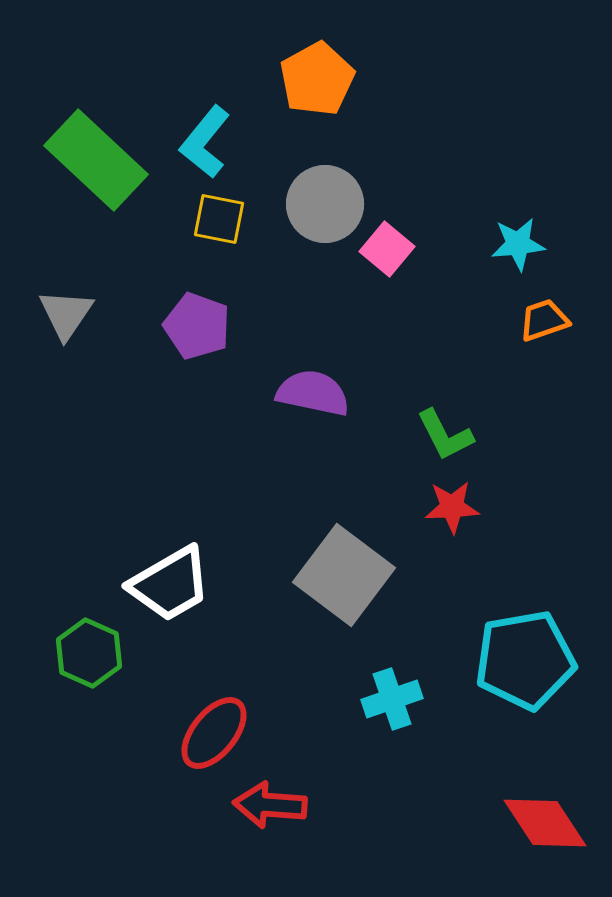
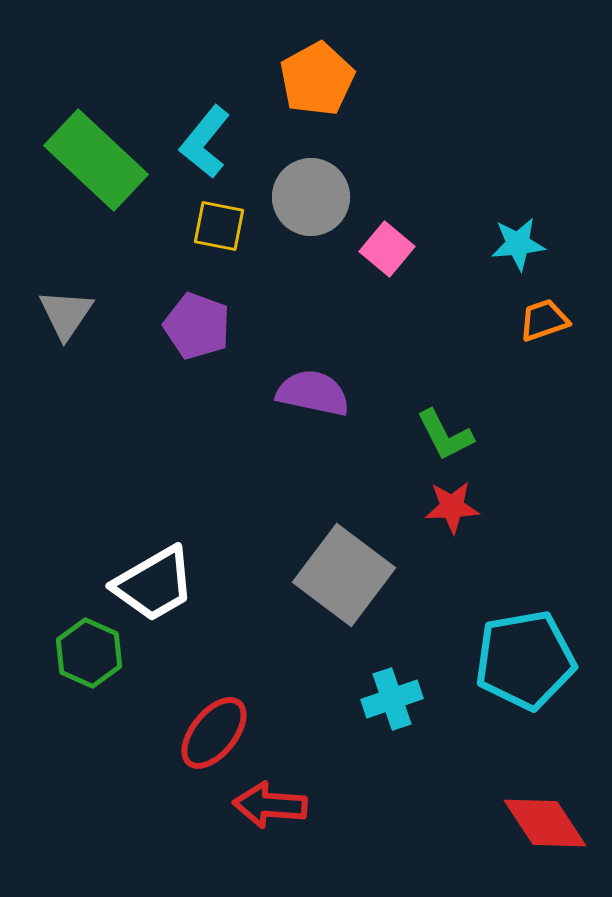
gray circle: moved 14 px left, 7 px up
yellow square: moved 7 px down
white trapezoid: moved 16 px left
